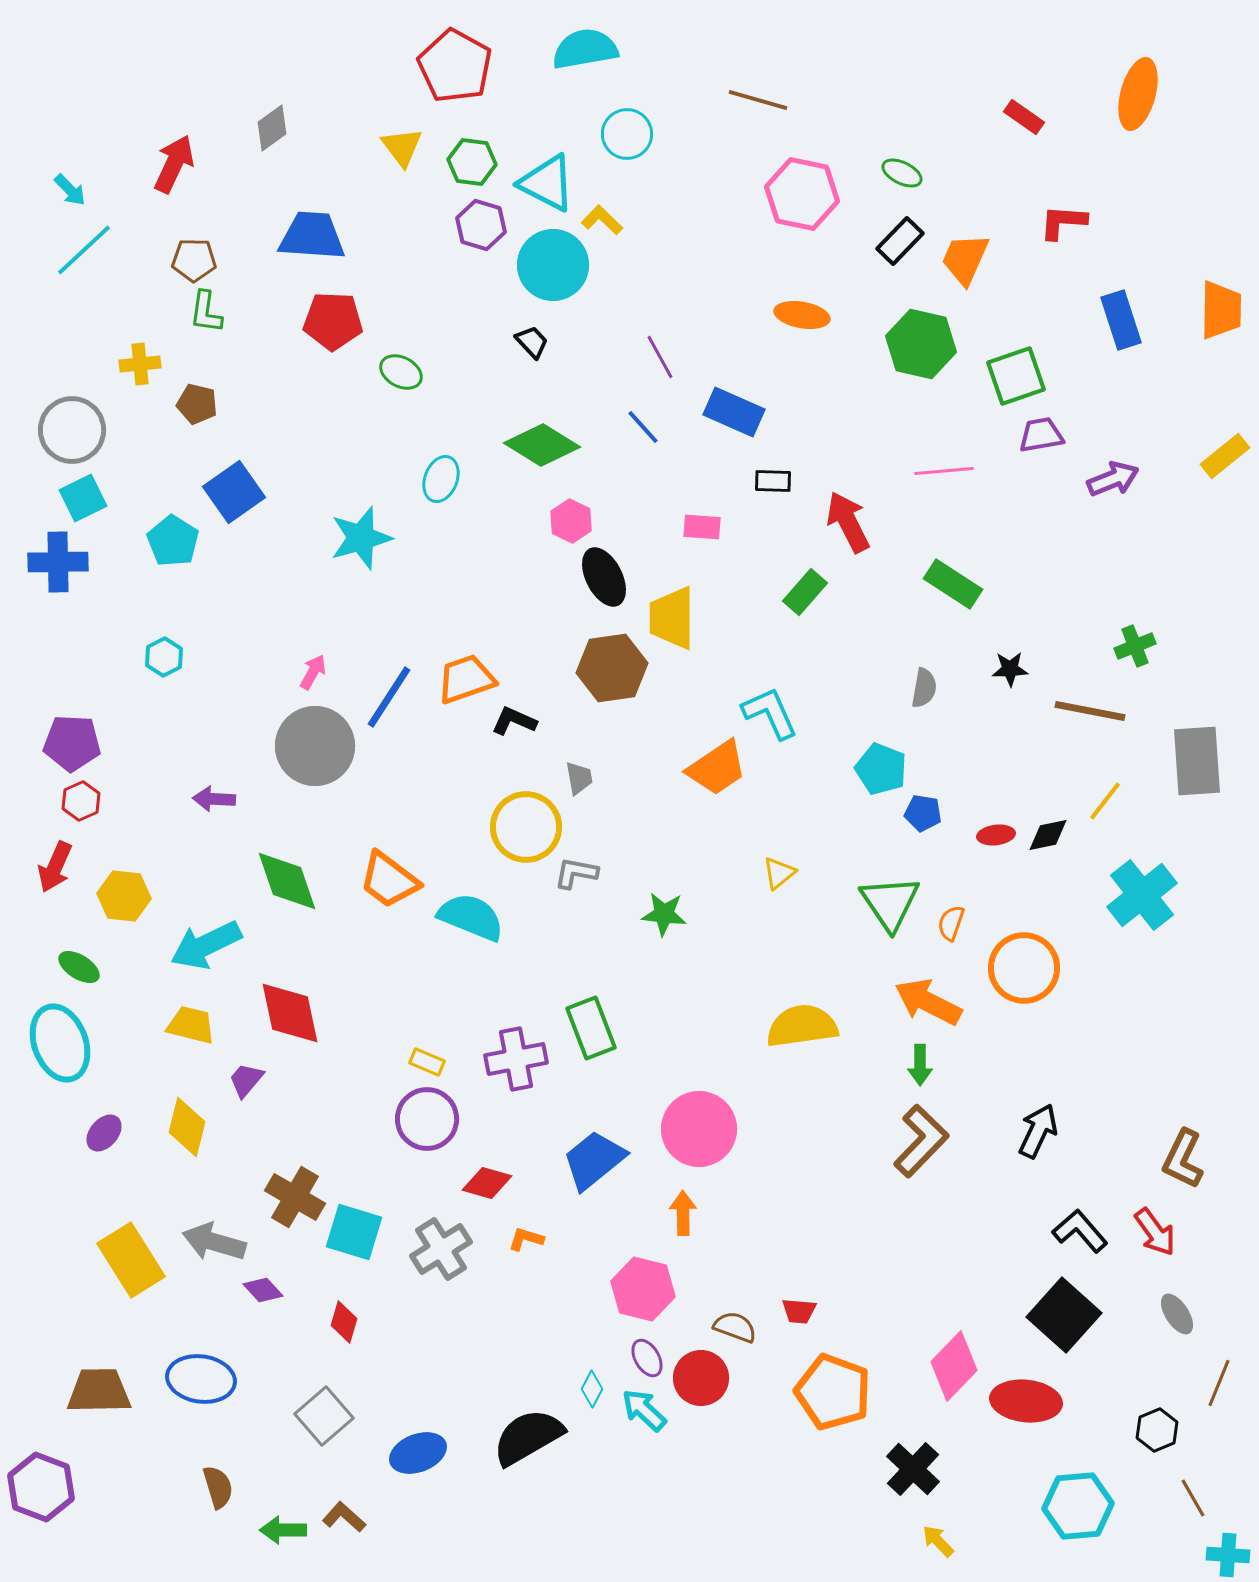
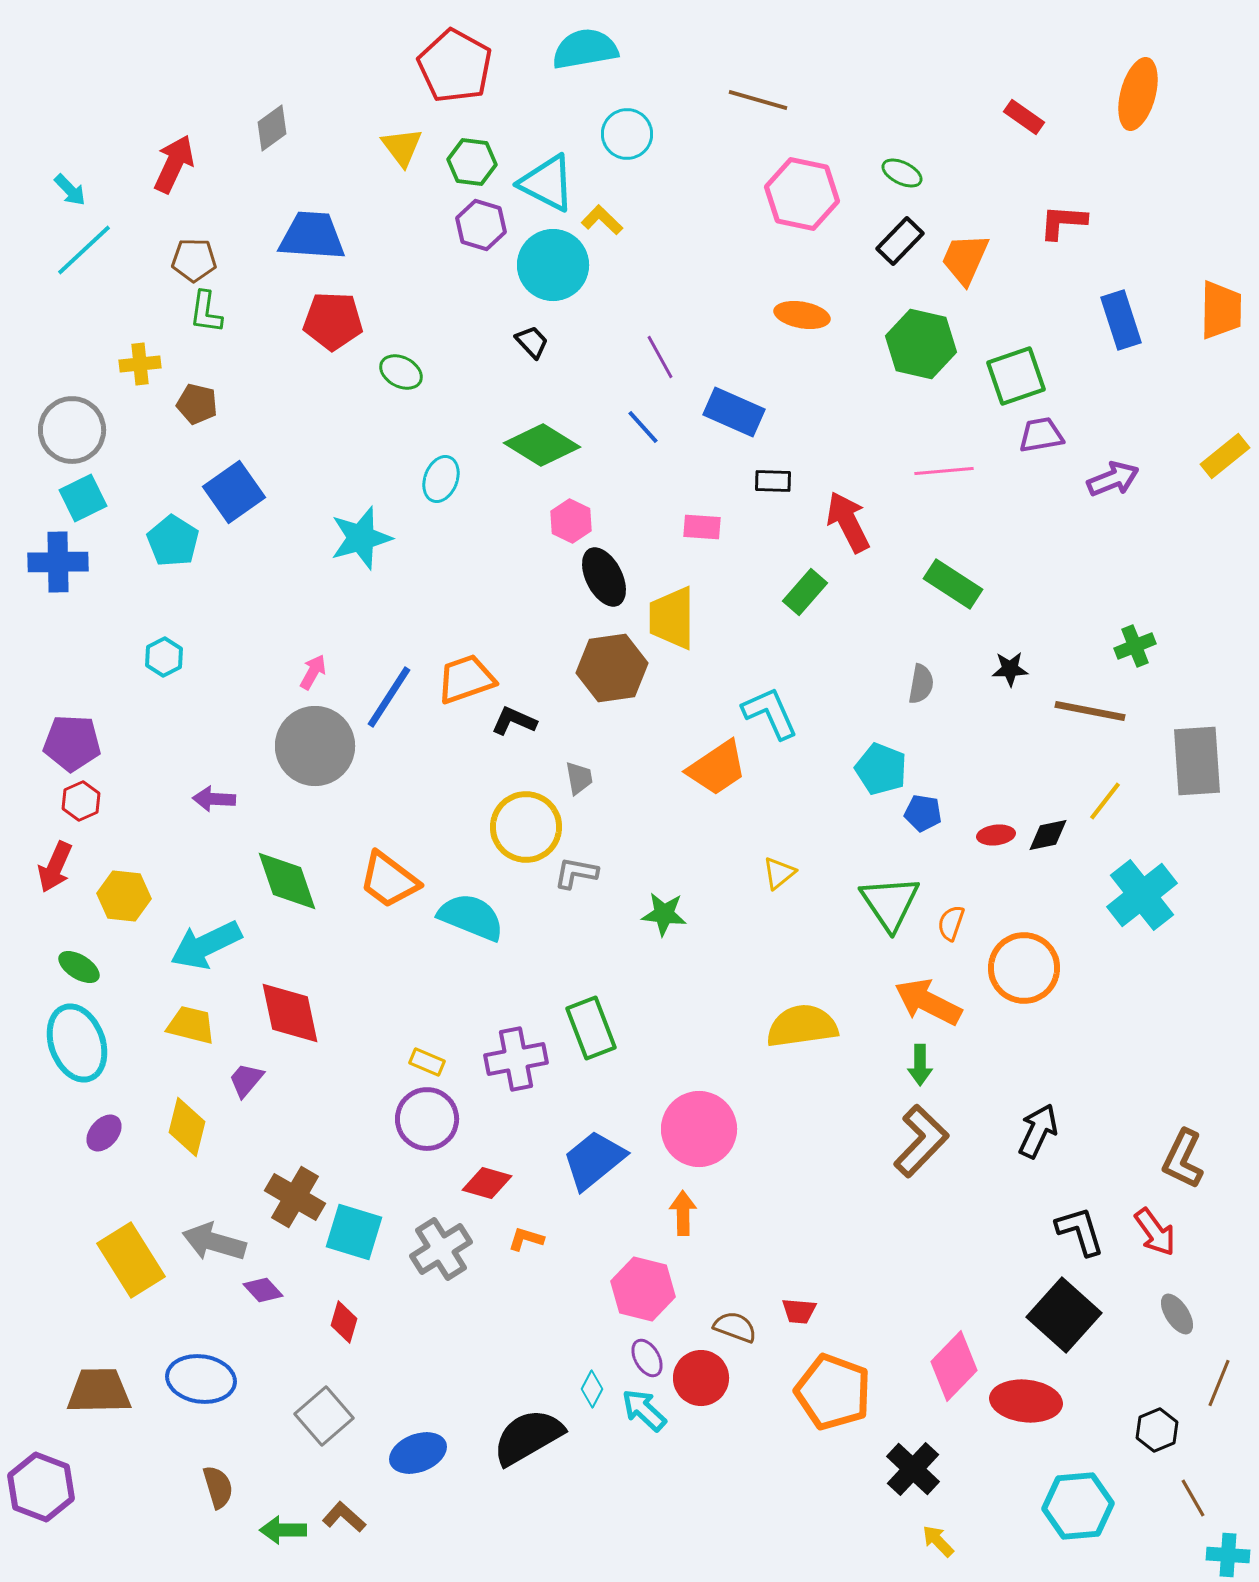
gray semicircle at (924, 688): moved 3 px left, 4 px up
cyan ellipse at (60, 1043): moved 17 px right
black L-shape at (1080, 1231): rotated 24 degrees clockwise
